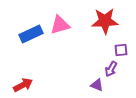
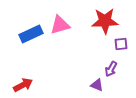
purple square: moved 6 px up
